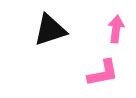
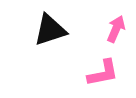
pink arrow: rotated 16 degrees clockwise
